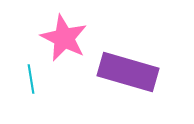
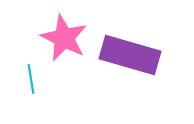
purple rectangle: moved 2 px right, 17 px up
